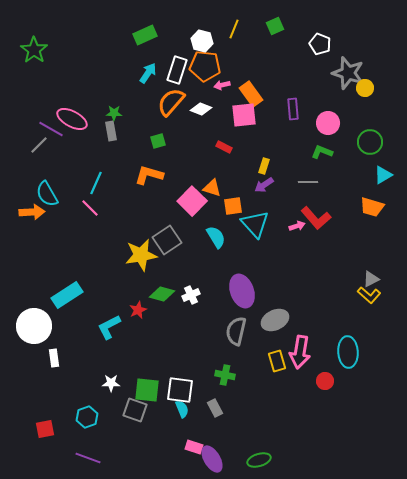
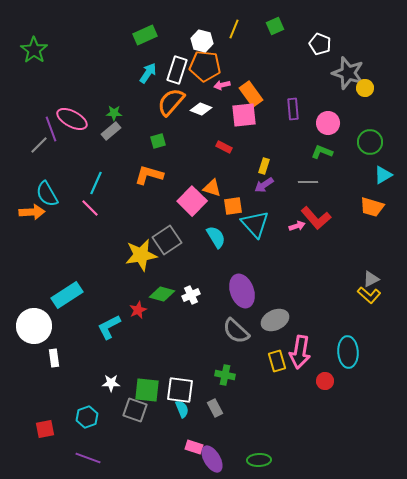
purple line at (51, 129): rotated 40 degrees clockwise
gray rectangle at (111, 131): rotated 60 degrees clockwise
gray semicircle at (236, 331): rotated 60 degrees counterclockwise
green ellipse at (259, 460): rotated 15 degrees clockwise
